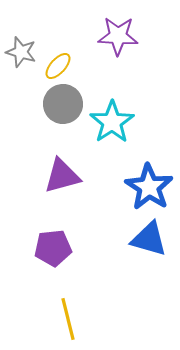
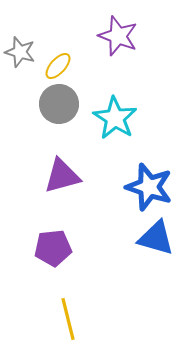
purple star: rotated 18 degrees clockwise
gray star: moved 1 px left
gray circle: moved 4 px left
cyan star: moved 3 px right, 4 px up; rotated 6 degrees counterclockwise
blue star: rotated 15 degrees counterclockwise
blue triangle: moved 7 px right, 1 px up
